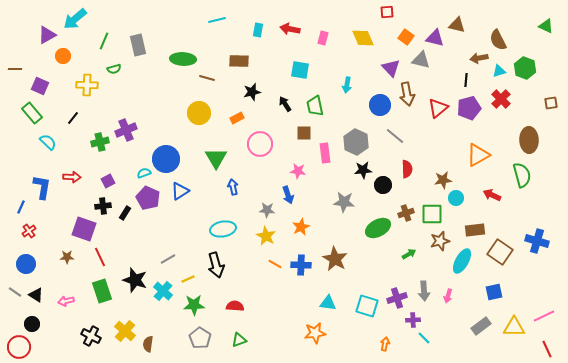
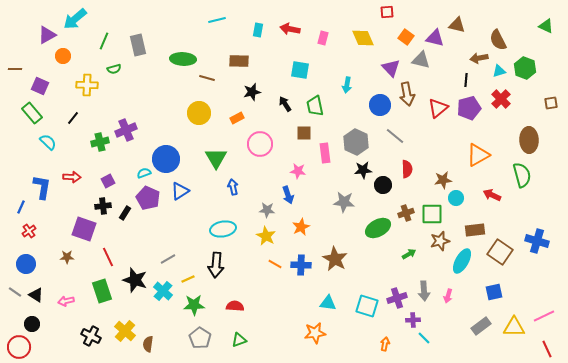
red line at (100, 257): moved 8 px right
black arrow at (216, 265): rotated 20 degrees clockwise
